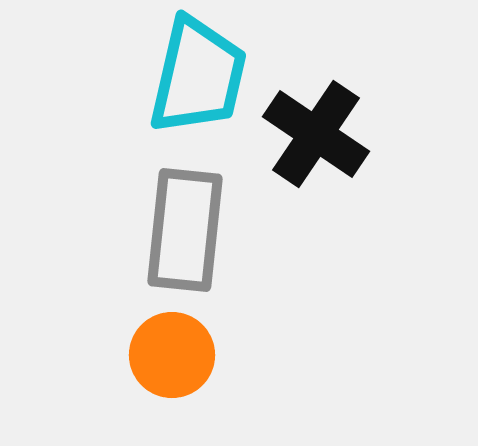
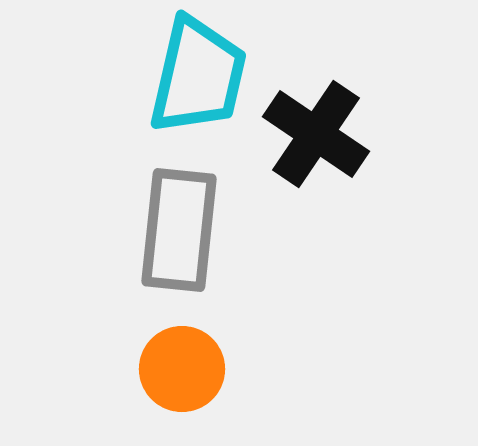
gray rectangle: moved 6 px left
orange circle: moved 10 px right, 14 px down
